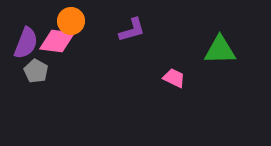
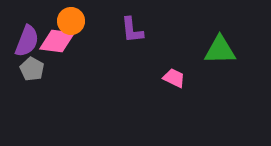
purple L-shape: rotated 100 degrees clockwise
purple semicircle: moved 1 px right, 2 px up
gray pentagon: moved 4 px left, 2 px up
